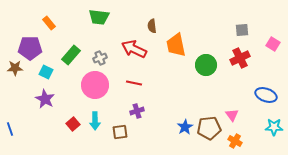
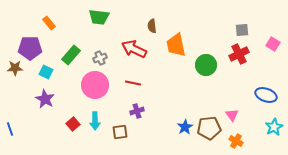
red cross: moved 1 px left, 4 px up
red line: moved 1 px left
cyan star: rotated 30 degrees counterclockwise
orange cross: moved 1 px right
